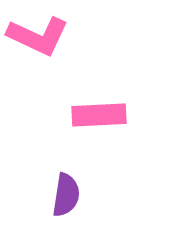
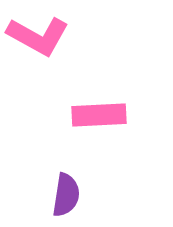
pink L-shape: rotated 4 degrees clockwise
